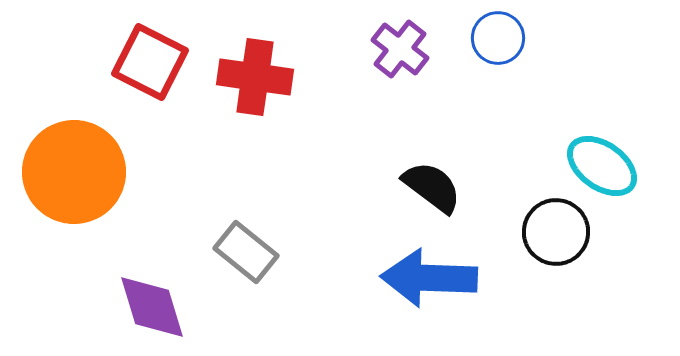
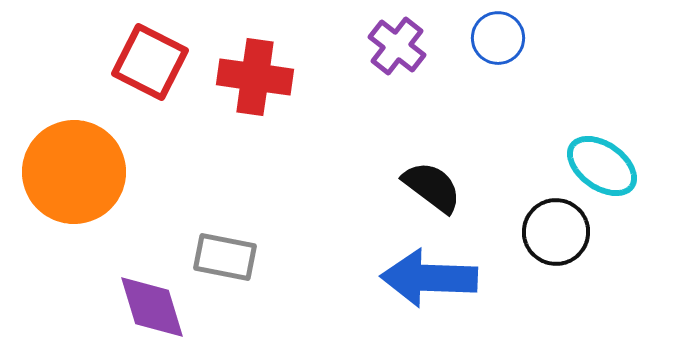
purple cross: moved 3 px left, 3 px up
gray rectangle: moved 21 px left, 5 px down; rotated 28 degrees counterclockwise
